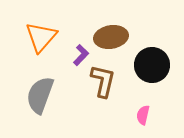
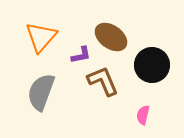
brown ellipse: rotated 44 degrees clockwise
purple L-shape: rotated 35 degrees clockwise
brown L-shape: rotated 36 degrees counterclockwise
gray semicircle: moved 1 px right, 3 px up
